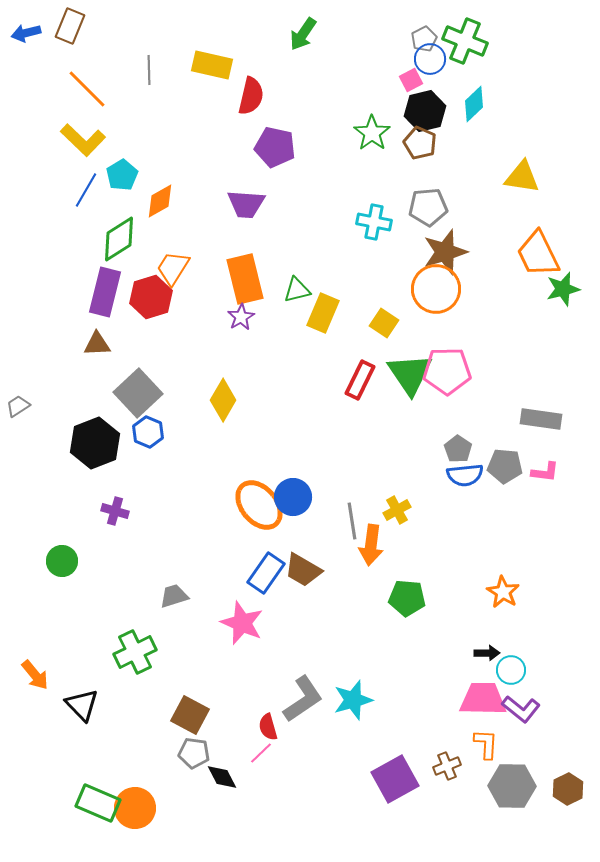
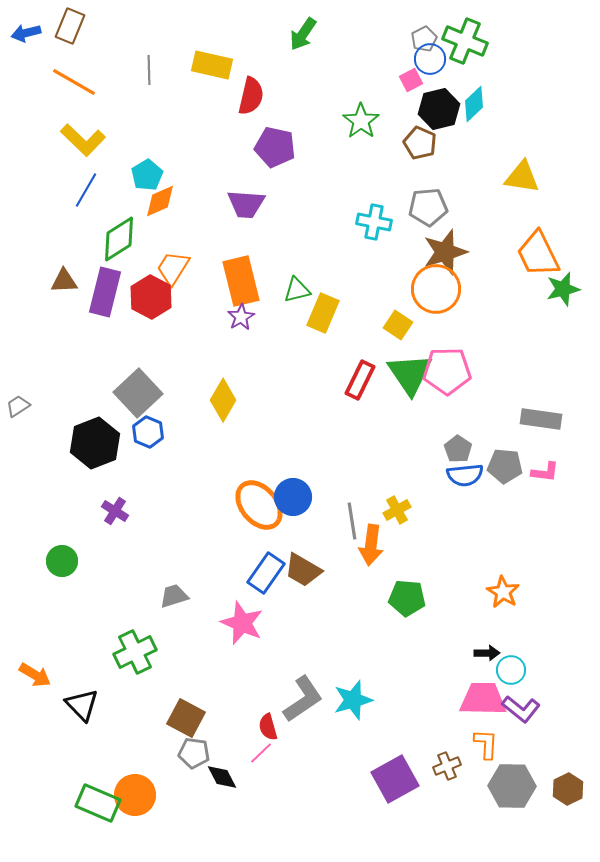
orange line at (87, 89): moved 13 px left, 7 px up; rotated 15 degrees counterclockwise
black hexagon at (425, 111): moved 14 px right, 2 px up
green star at (372, 133): moved 11 px left, 12 px up
cyan pentagon at (122, 175): moved 25 px right
orange diamond at (160, 201): rotated 6 degrees clockwise
orange rectangle at (245, 279): moved 4 px left, 2 px down
red hexagon at (151, 297): rotated 15 degrees counterclockwise
yellow square at (384, 323): moved 14 px right, 2 px down
brown triangle at (97, 344): moved 33 px left, 63 px up
purple cross at (115, 511): rotated 16 degrees clockwise
orange arrow at (35, 675): rotated 20 degrees counterclockwise
brown square at (190, 715): moved 4 px left, 3 px down
orange circle at (135, 808): moved 13 px up
